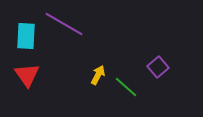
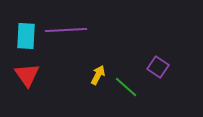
purple line: moved 2 px right, 6 px down; rotated 33 degrees counterclockwise
purple square: rotated 15 degrees counterclockwise
